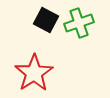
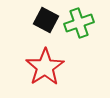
red star: moved 11 px right, 6 px up
